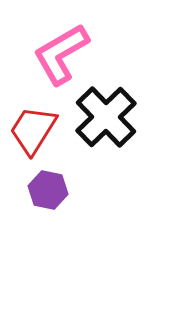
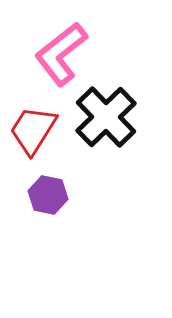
pink L-shape: rotated 8 degrees counterclockwise
purple hexagon: moved 5 px down
